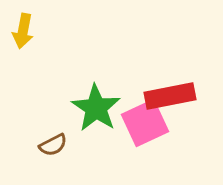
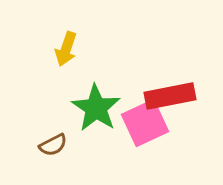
yellow arrow: moved 43 px right, 18 px down; rotated 8 degrees clockwise
